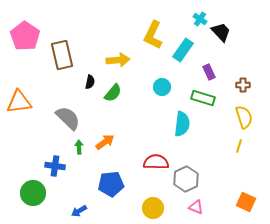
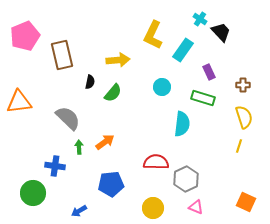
pink pentagon: rotated 16 degrees clockwise
